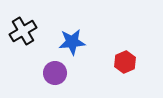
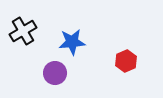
red hexagon: moved 1 px right, 1 px up
